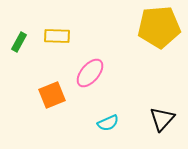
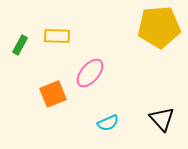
green rectangle: moved 1 px right, 3 px down
orange square: moved 1 px right, 1 px up
black triangle: rotated 24 degrees counterclockwise
